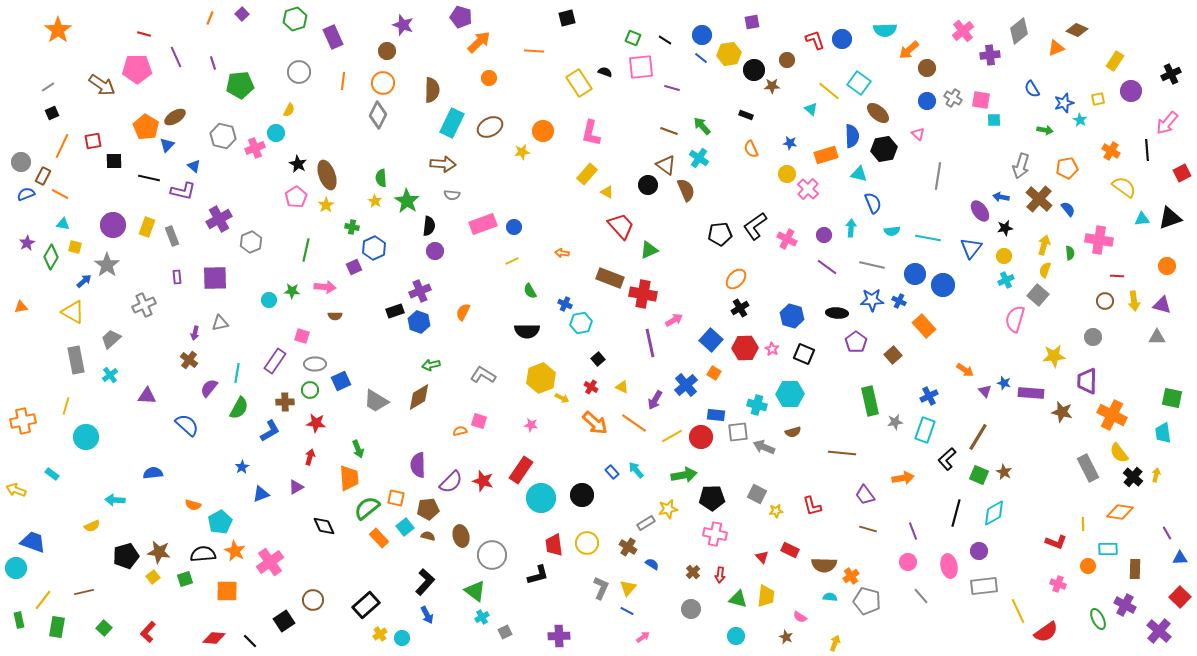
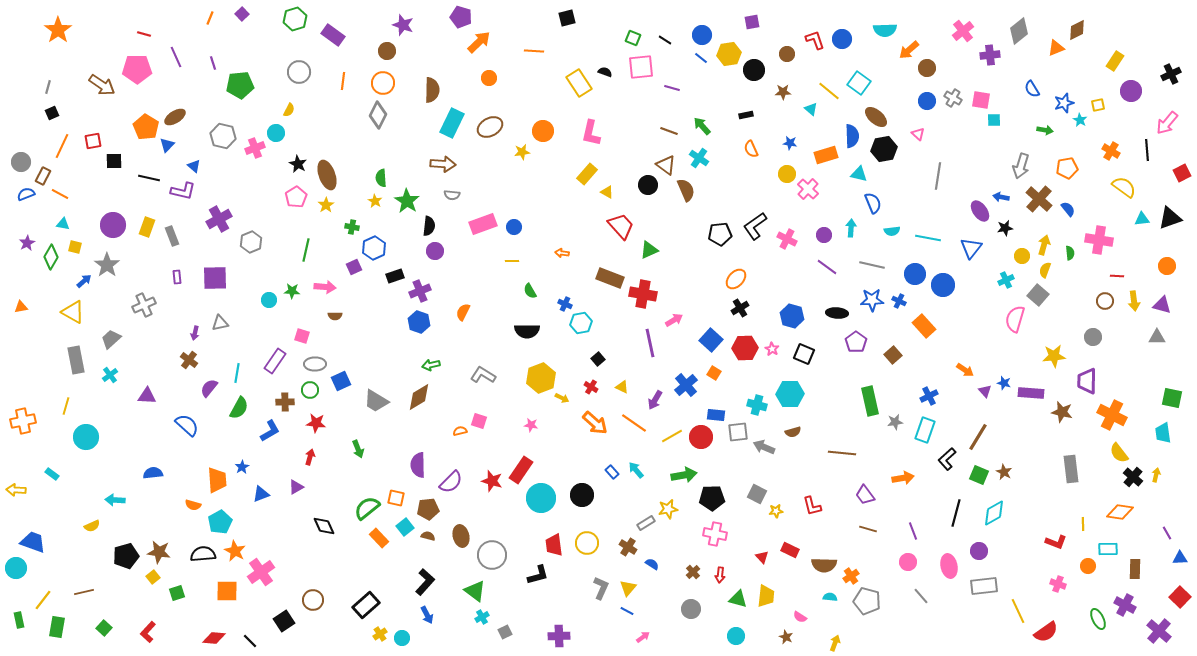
brown diamond at (1077, 30): rotated 50 degrees counterclockwise
purple rectangle at (333, 37): moved 2 px up; rotated 30 degrees counterclockwise
brown circle at (787, 60): moved 6 px up
brown star at (772, 86): moved 11 px right, 6 px down
gray line at (48, 87): rotated 40 degrees counterclockwise
yellow square at (1098, 99): moved 6 px down
brown ellipse at (878, 113): moved 2 px left, 4 px down
black rectangle at (746, 115): rotated 32 degrees counterclockwise
yellow circle at (1004, 256): moved 18 px right
yellow line at (512, 261): rotated 24 degrees clockwise
black rectangle at (395, 311): moved 35 px up
gray rectangle at (1088, 468): moved 17 px left, 1 px down; rotated 20 degrees clockwise
orange trapezoid at (349, 478): moved 132 px left, 2 px down
red star at (483, 481): moved 9 px right
yellow arrow at (16, 490): rotated 18 degrees counterclockwise
pink cross at (270, 562): moved 9 px left, 10 px down
green square at (185, 579): moved 8 px left, 14 px down
